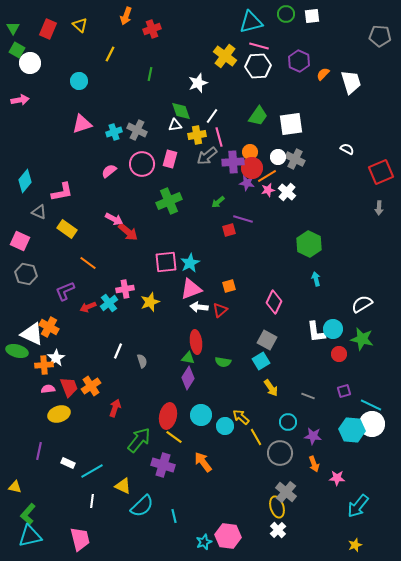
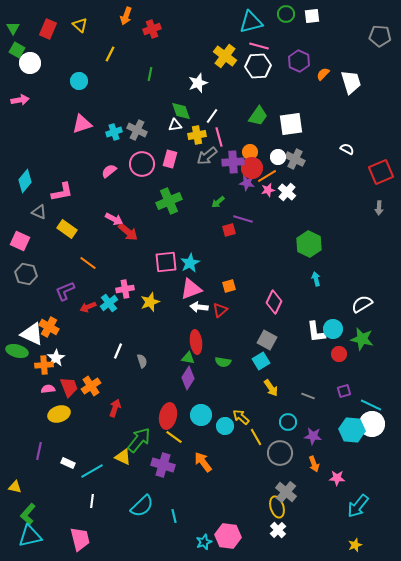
yellow triangle at (123, 486): moved 29 px up
